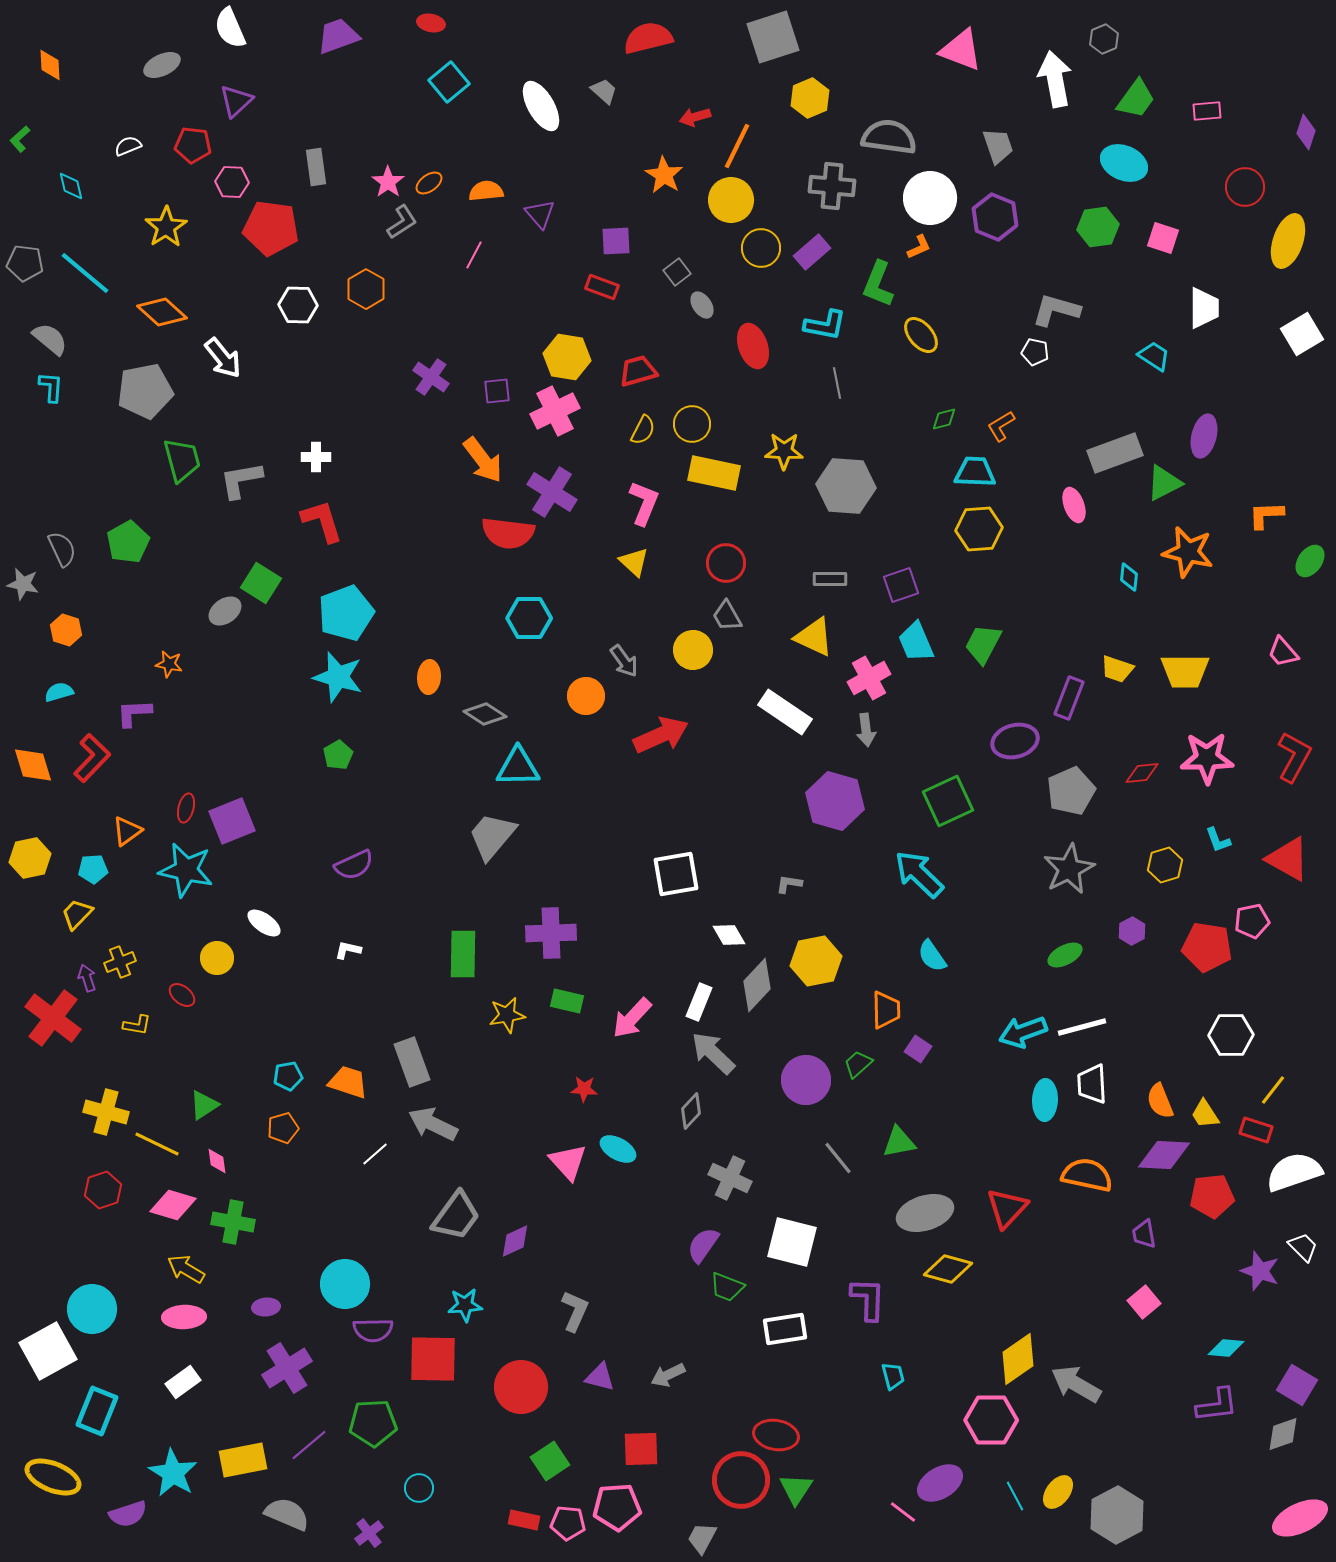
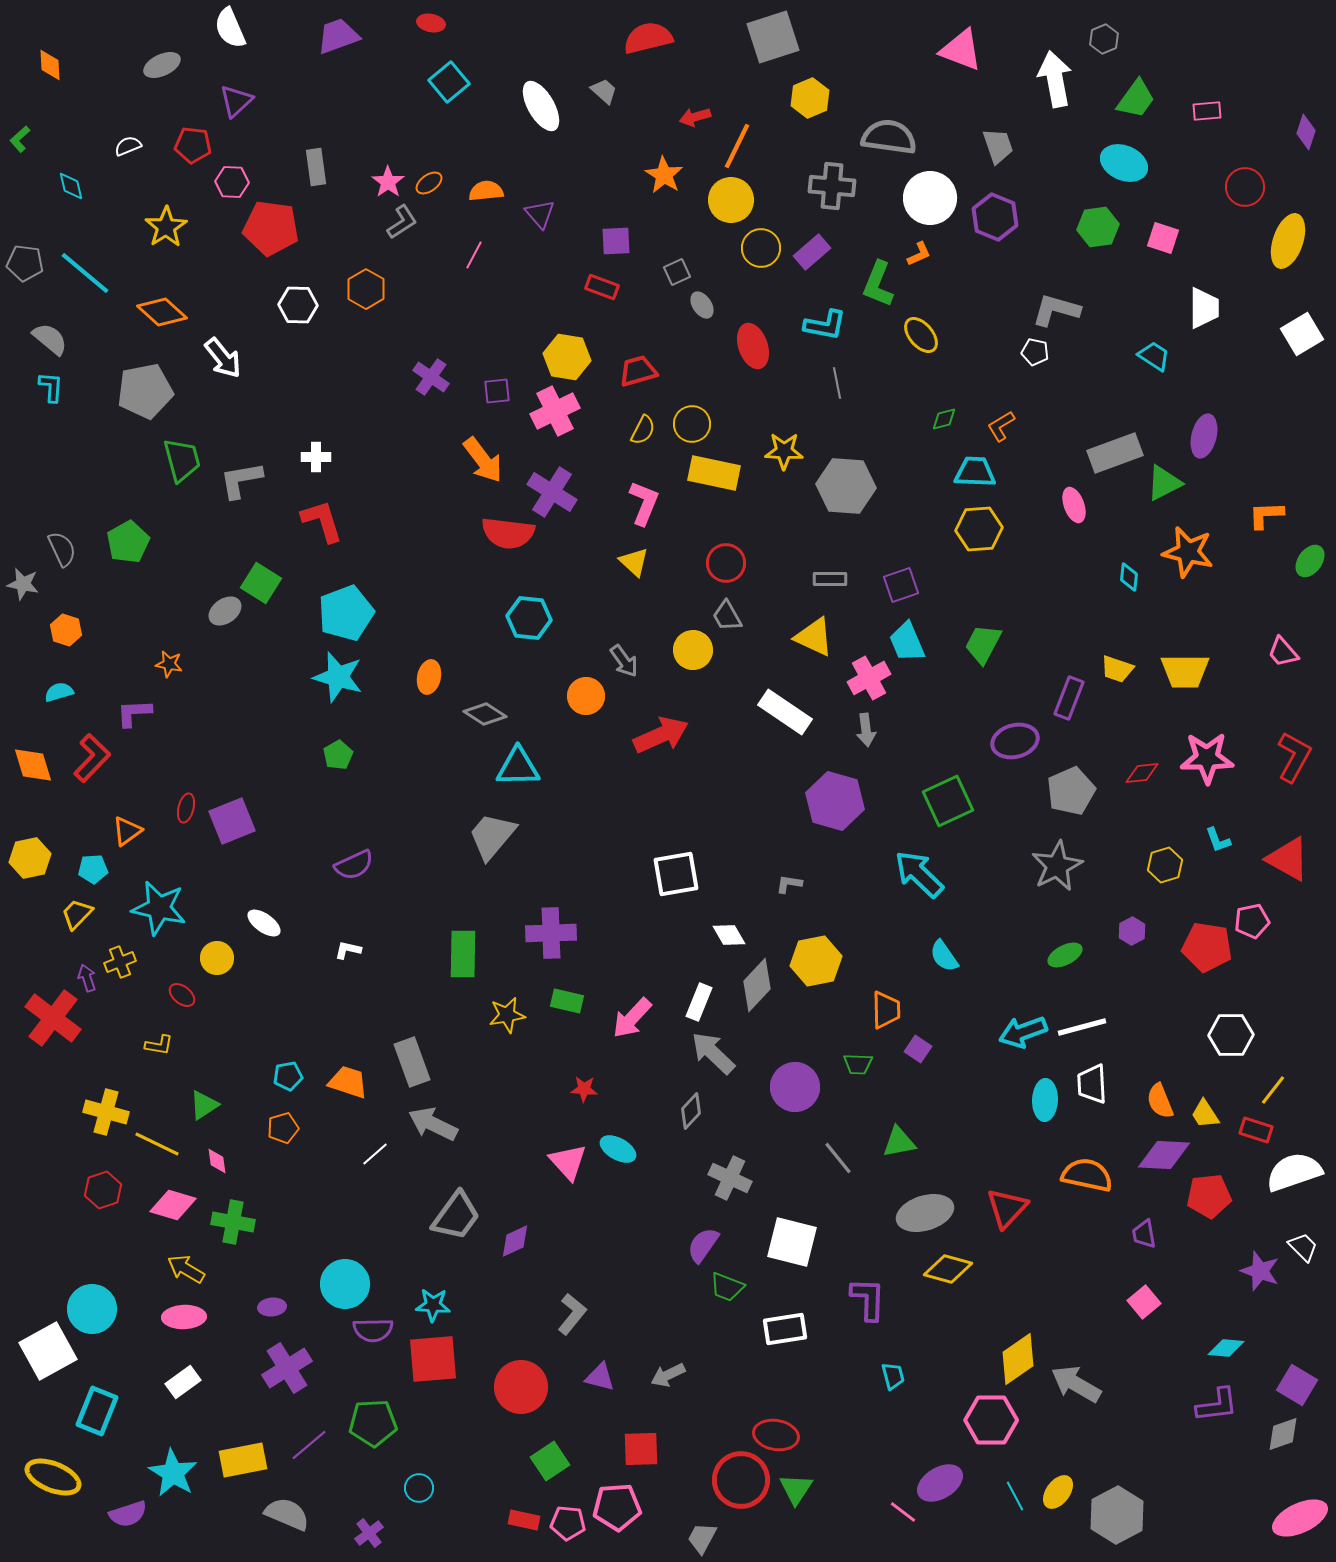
orange L-shape at (919, 247): moved 7 px down
gray square at (677, 272): rotated 12 degrees clockwise
cyan hexagon at (529, 618): rotated 6 degrees clockwise
cyan trapezoid at (916, 642): moved 9 px left
orange ellipse at (429, 677): rotated 8 degrees clockwise
gray star at (1069, 869): moved 12 px left, 3 px up
cyan star at (186, 870): moved 27 px left, 38 px down
cyan semicircle at (932, 956): moved 12 px right
yellow L-shape at (137, 1025): moved 22 px right, 20 px down
green trapezoid at (858, 1064): rotated 136 degrees counterclockwise
purple circle at (806, 1080): moved 11 px left, 7 px down
red pentagon at (1212, 1196): moved 3 px left
cyan star at (465, 1305): moved 32 px left; rotated 8 degrees clockwise
purple ellipse at (266, 1307): moved 6 px right
gray L-shape at (575, 1311): moved 3 px left, 3 px down; rotated 15 degrees clockwise
red square at (433, 1359): rotated 6 degrees counterclockwise
